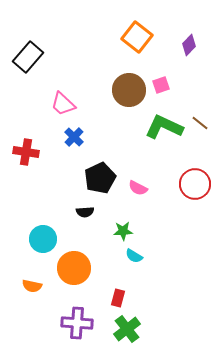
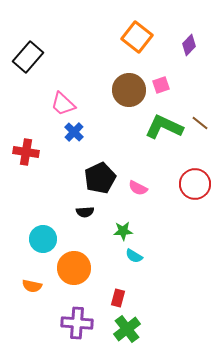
blue cross: moved 5 px up
